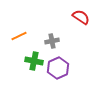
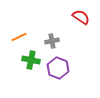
orange line: moved 1 px down
green cross: moved 3 px left, 1 px up
purple hexagon: rotated 15 degrees counterclockwise
